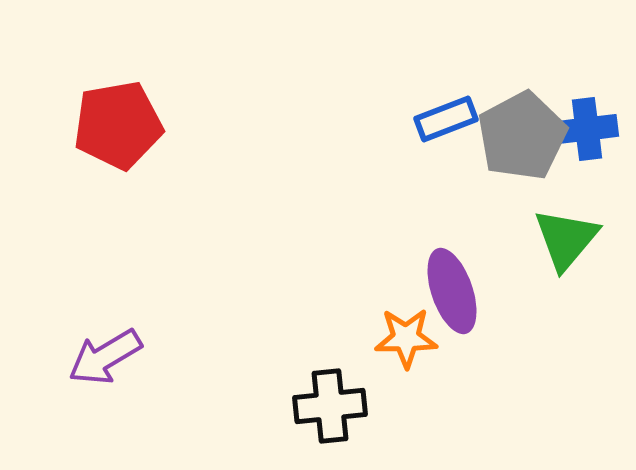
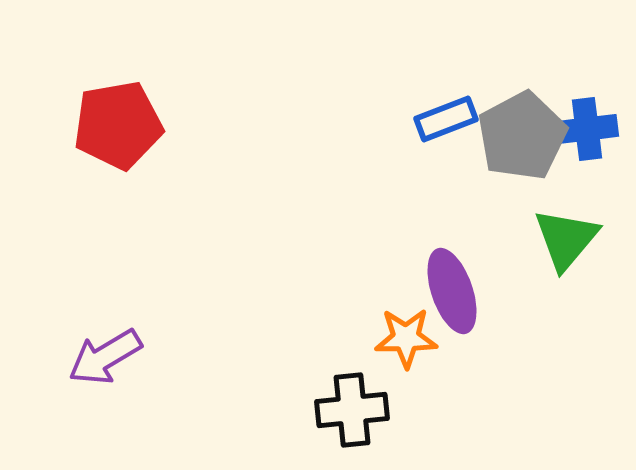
black cross: moved 22 px right, 4 px down
